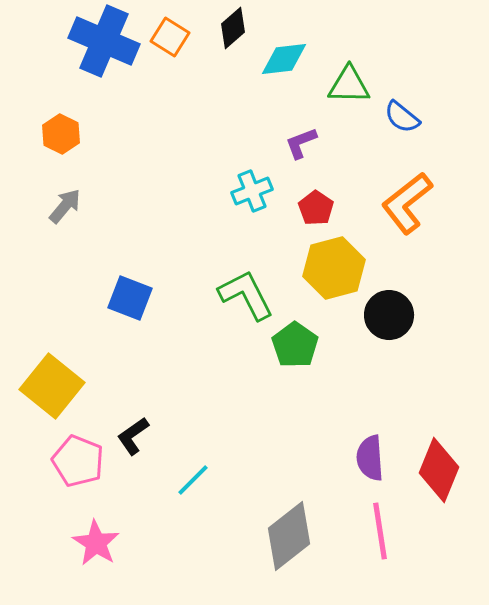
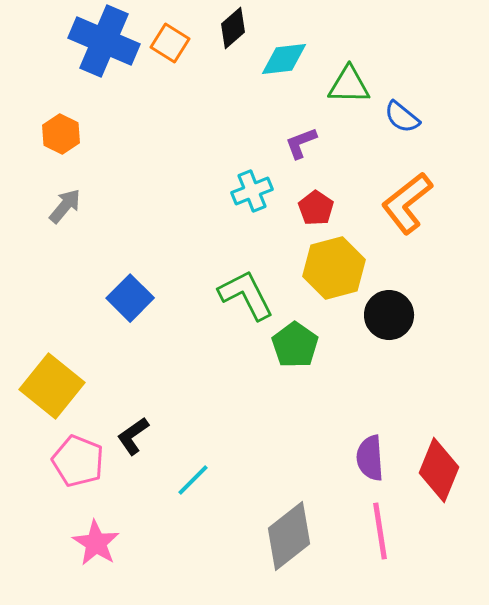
orange square: moved 6 px down
blue square: rotated 24 degrees clockwise
